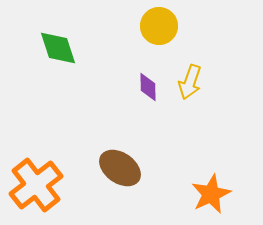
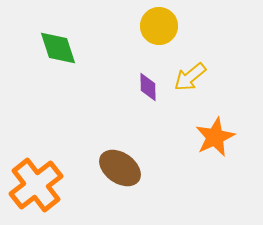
yellow arrow: moved 5 px up; rotated 32 degrees clockwise
orange star: moved 4 px right, 57 px up
